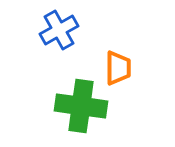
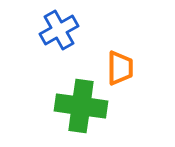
orange trapezoid: moved 2 px right
